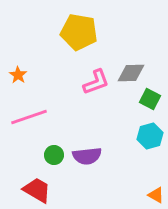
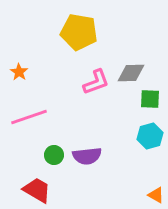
orange star: moved 1 px right, 3 px up
green square: rotated 25 degrees counterclockwise
